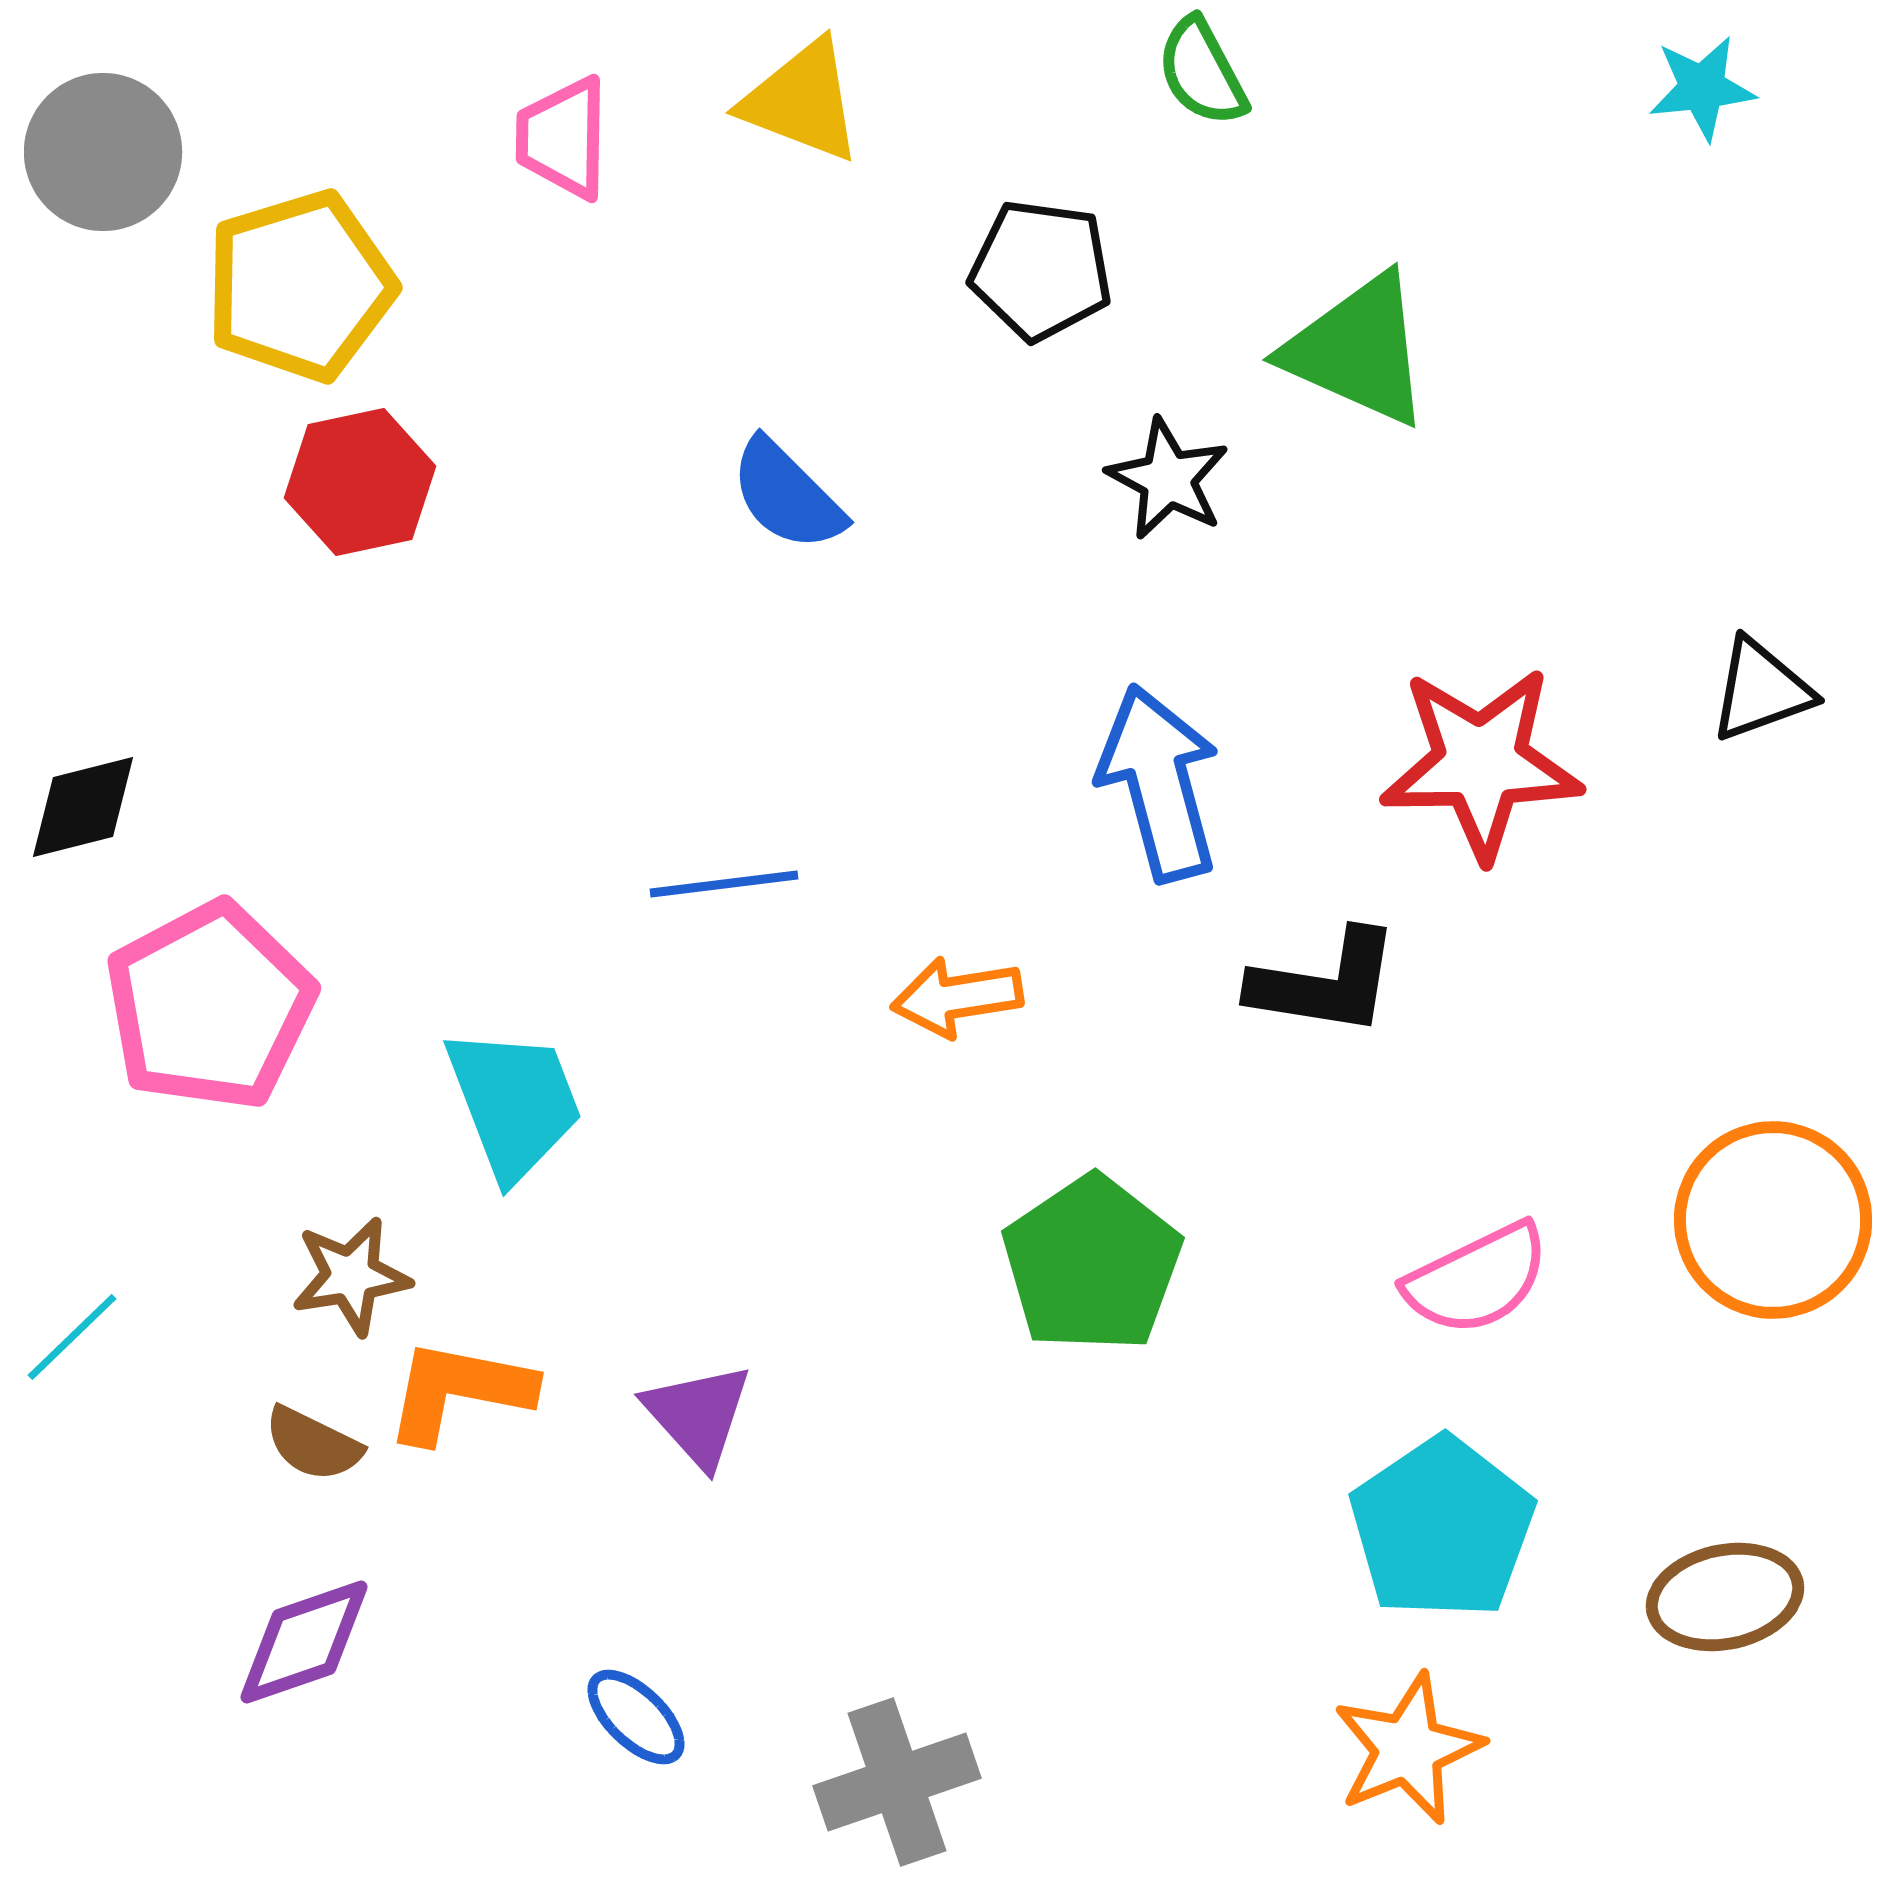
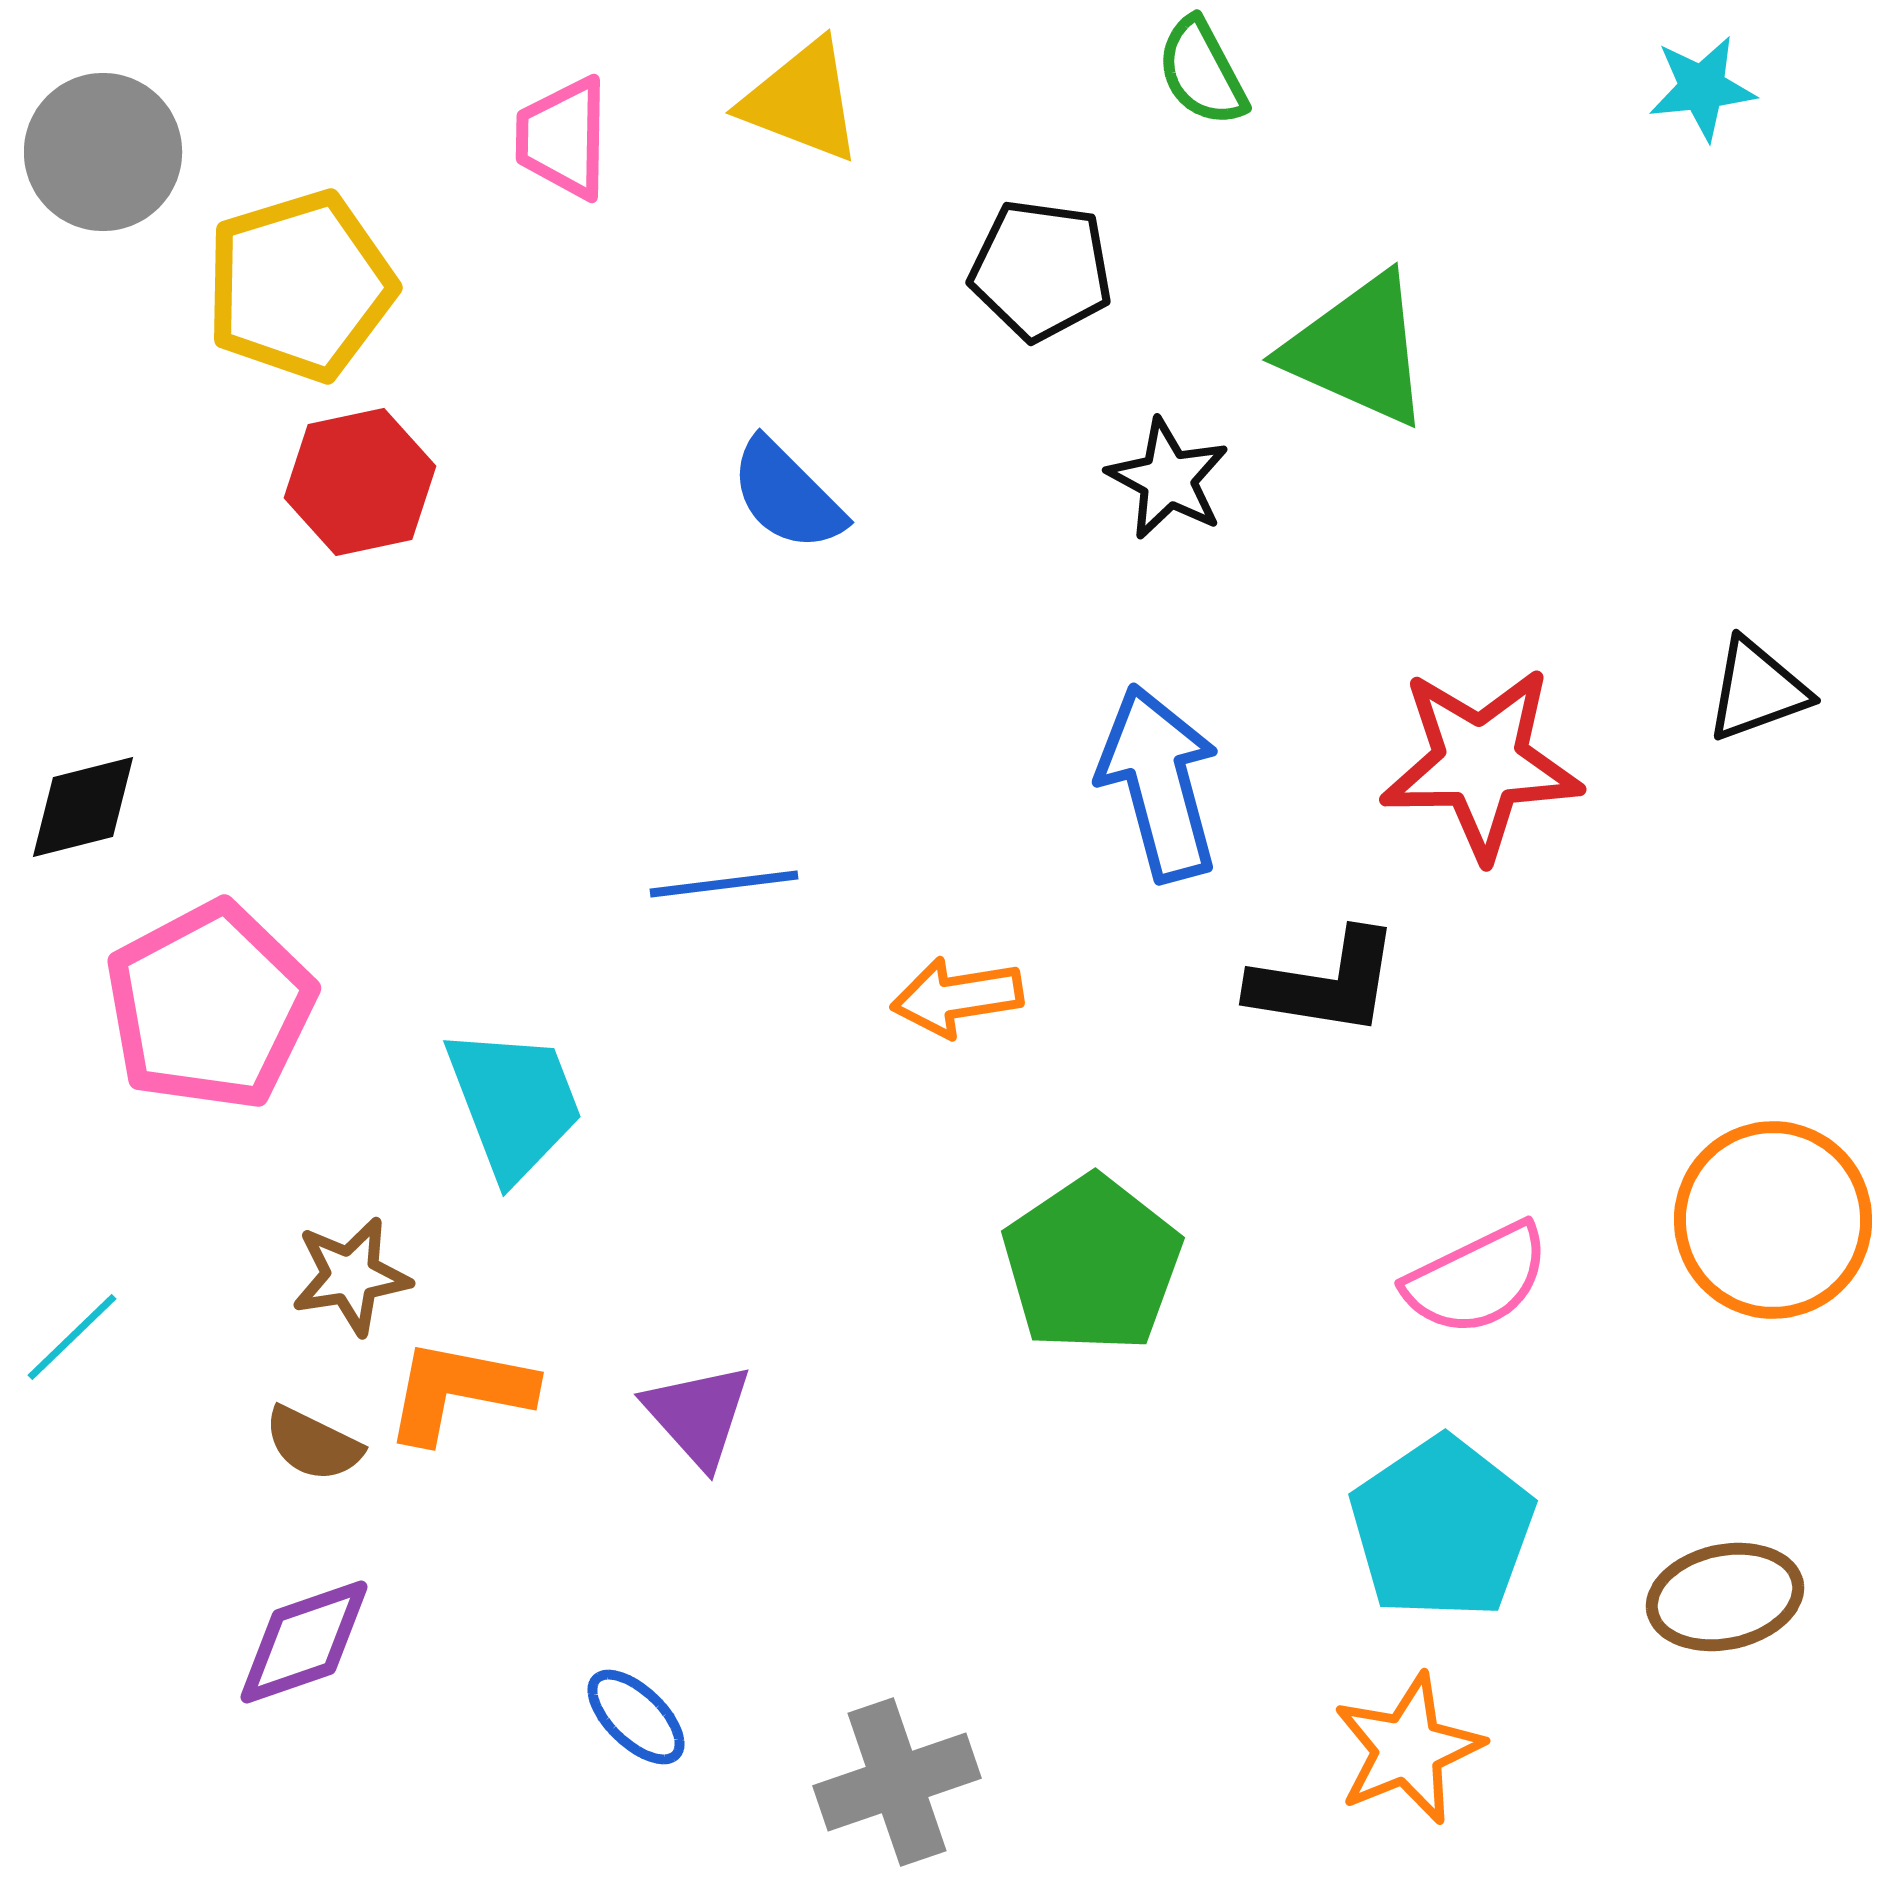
black triangle: moved 4 px left
